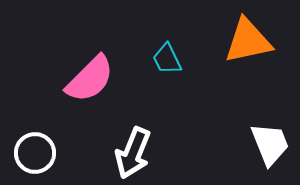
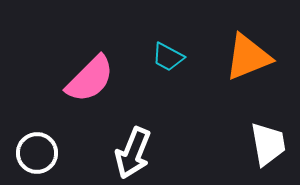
orange triangle: moved 16 px down; rotated 10 degrees counterclockwise
cyan trapezoid: moved 1 px right, 2 px up; rotated 36 degrees counterclockwise
white trapezoid: moved 2 px left; rotated 12 degrees clockwise
white circle: moved 2 px right
